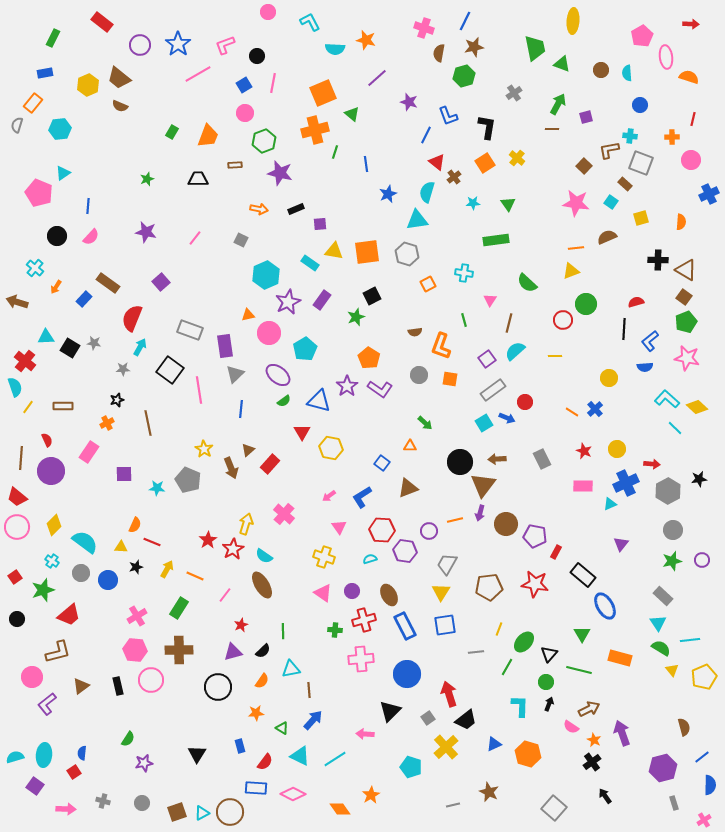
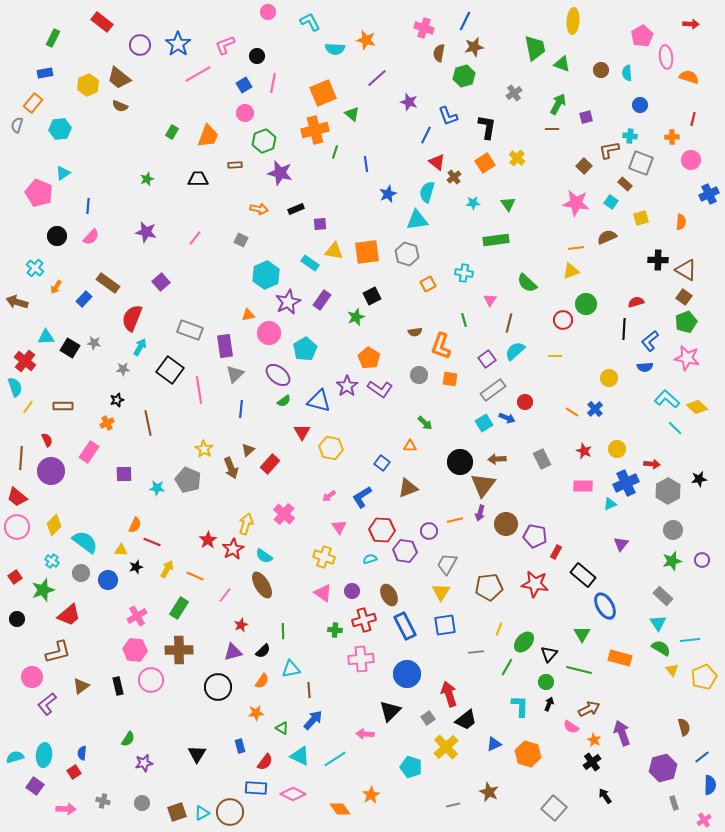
yellow triangle at (121, 547): moved 3 px down
